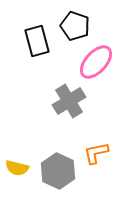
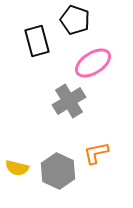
black pentagon: moved 6 px up
pink ellipse: moved 3 px left, 1 px down; rotated 15 degrees clockwise
